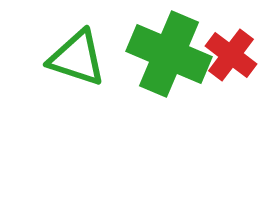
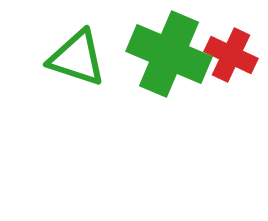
red cross: rotated 12 degrees counterclockwise
